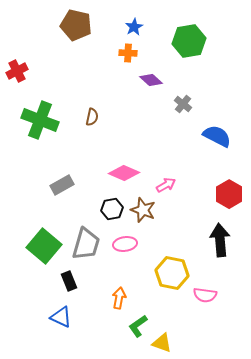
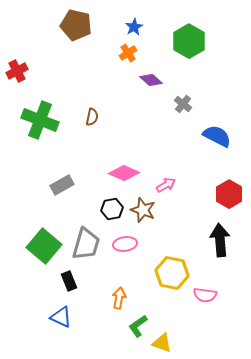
green hexagon: rotated 20 degrees counterclockwise
orange cross: rotated 36 degrees counterclockwise
